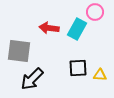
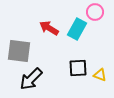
red arrow: rotated 24 degrees clockwise
yellow triangle: rotated 16 degrees clockwise
black arrow: moved 1 px left
